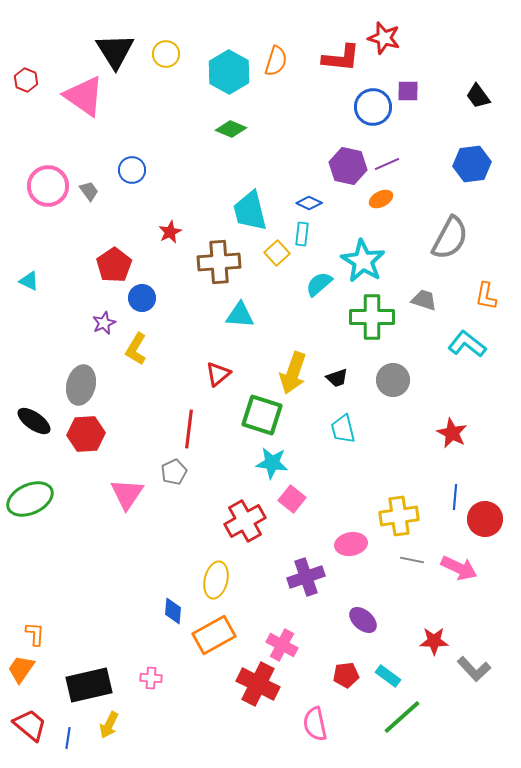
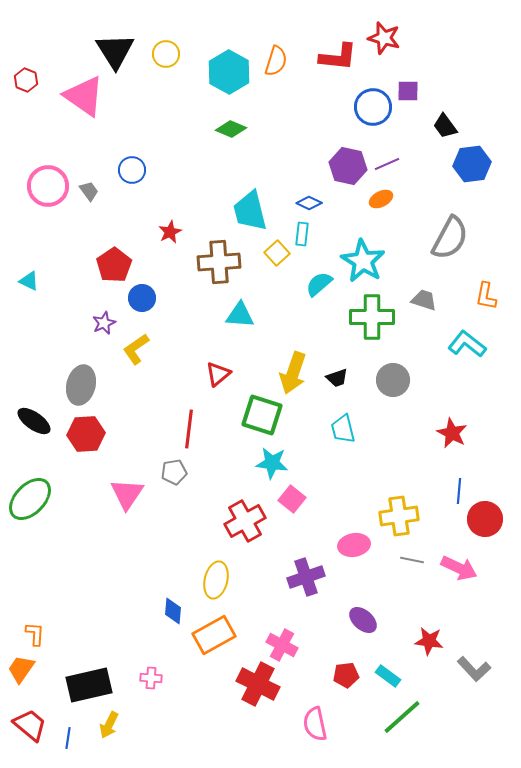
red L-shape at (341, 58): moved 3 px left, 1 px up
black trapezoid at (478, 96): moved 33 px left, 30 px down
yellow L-shape at (136, 349): rotated 24 degrees clockwise
gray pentagon at (174, 472): rotated 15 degrees clockwise
blue line at (455, 497): moved 4 px right, 6 px up
green ellipse at (30, 499): rotated 21 degrees counterclockwise
pink ellipse at (351, 544): moved 3 px right, 1 px down
red star at (434, 641): moved 5 px left; rotated 8 degrees clockwise
